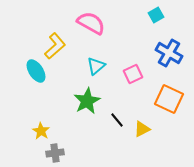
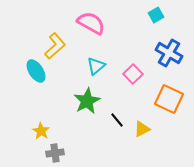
pink square: rotated 18 degrees counterclockwise
